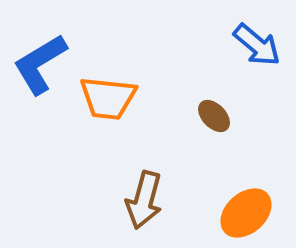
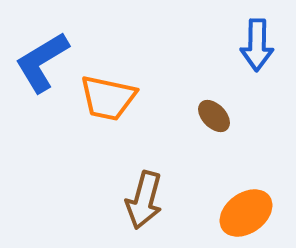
blue arrow: rotated 51 degrees clockwise
blue L-shape: moved 2 px right, 2 px up
orange trapezoid: rotated 6 degrees clockwise
orange ellipse: rotated 6 degrees clockwise
